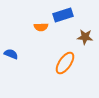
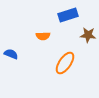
blue rectangle: moved 5 px right
orange semicircle: moved 2 px right, 9 px down
brown star: moved 3 px right, 2 px up
